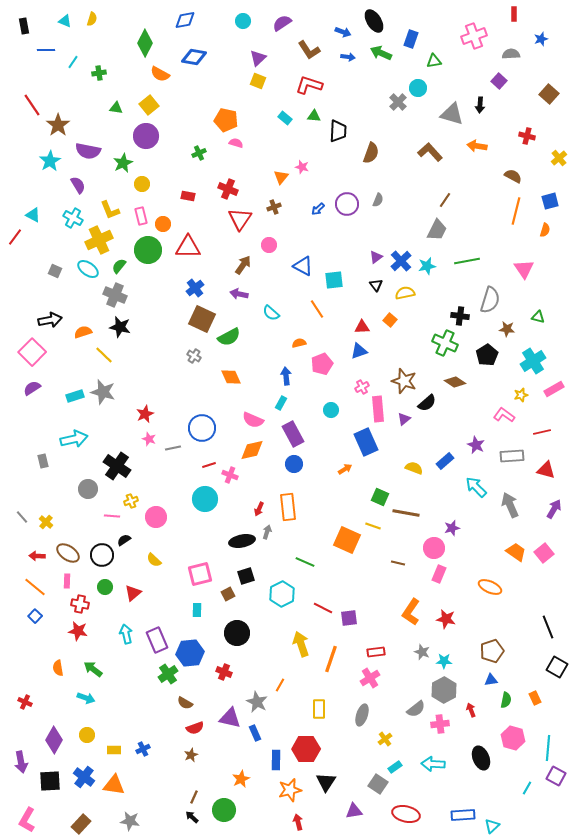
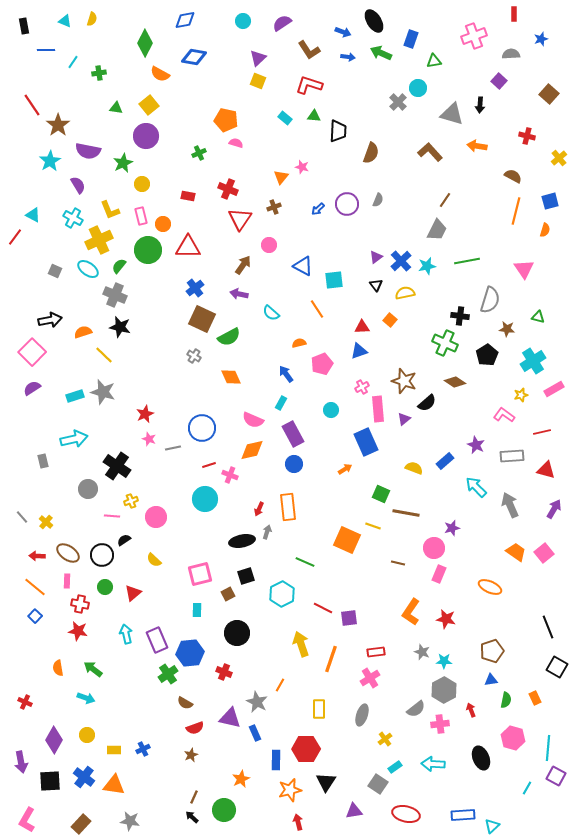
blue arrow at (286, 376): moved 2 px up; rotated 30 degrees counterclockwise
green square at (380, 497): moved 1 px right, 3 px up
